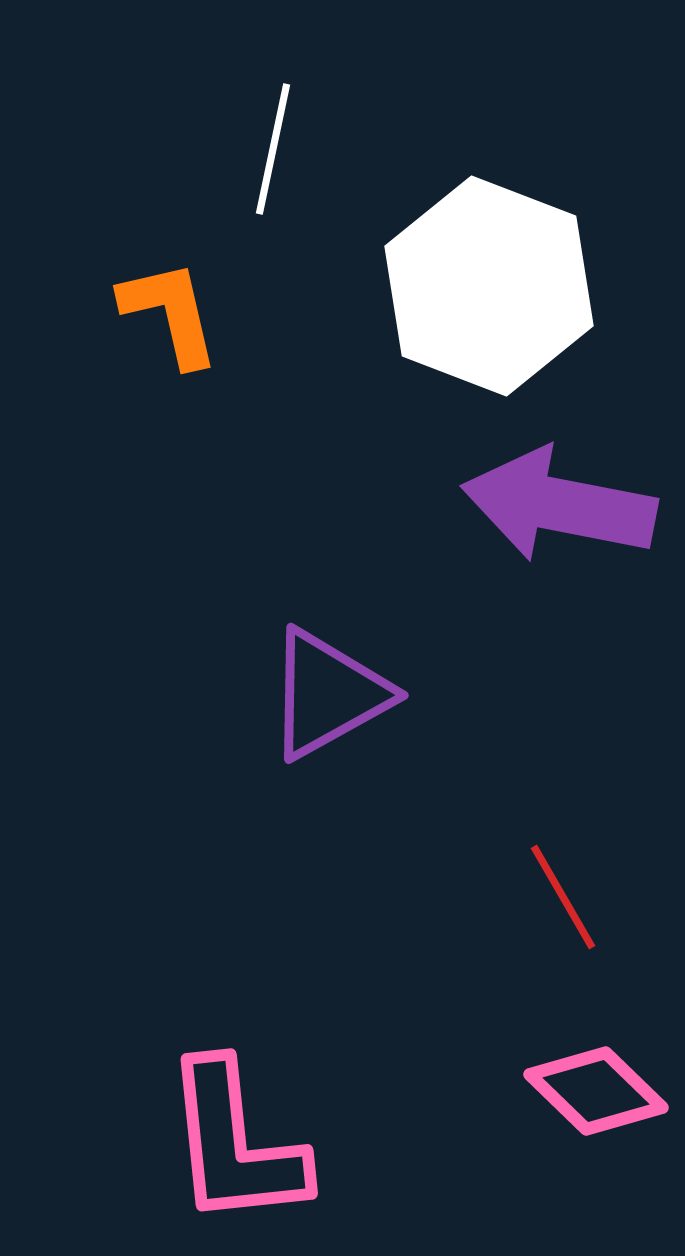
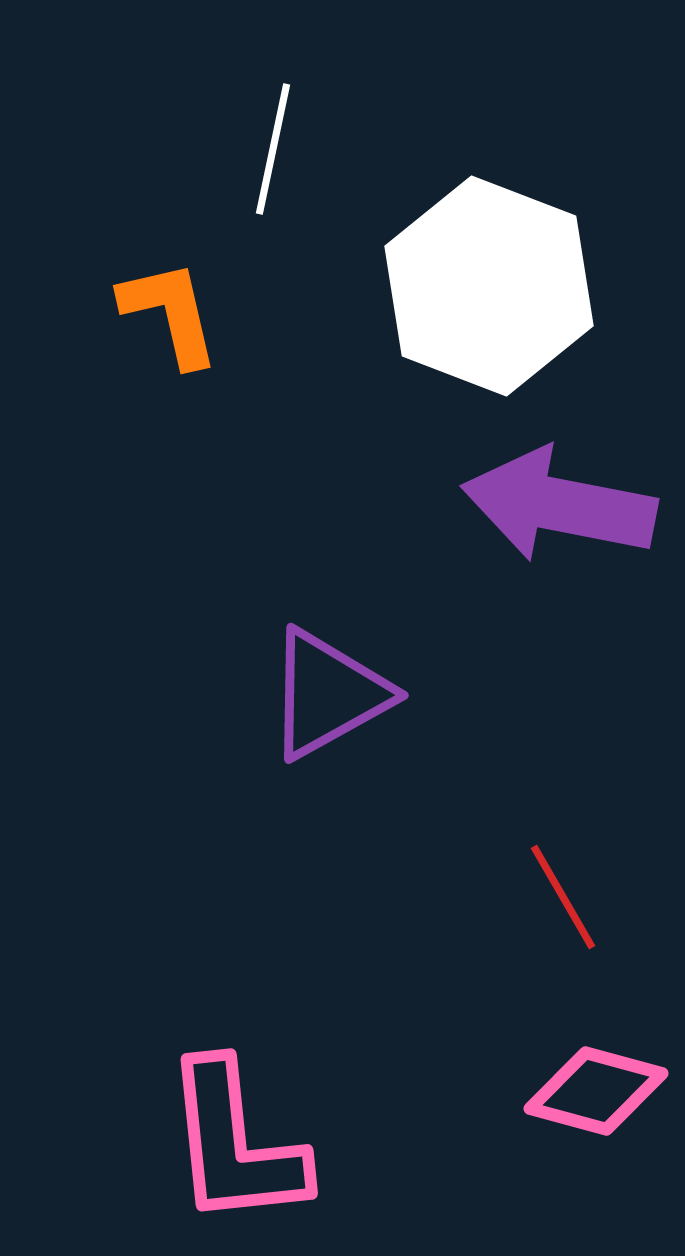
pink diamond: rotated 29 degrees counterclockwise
